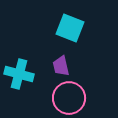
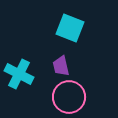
cyan cross: rotated 12 degrees clockwise
pink circle: moved 1 px up
